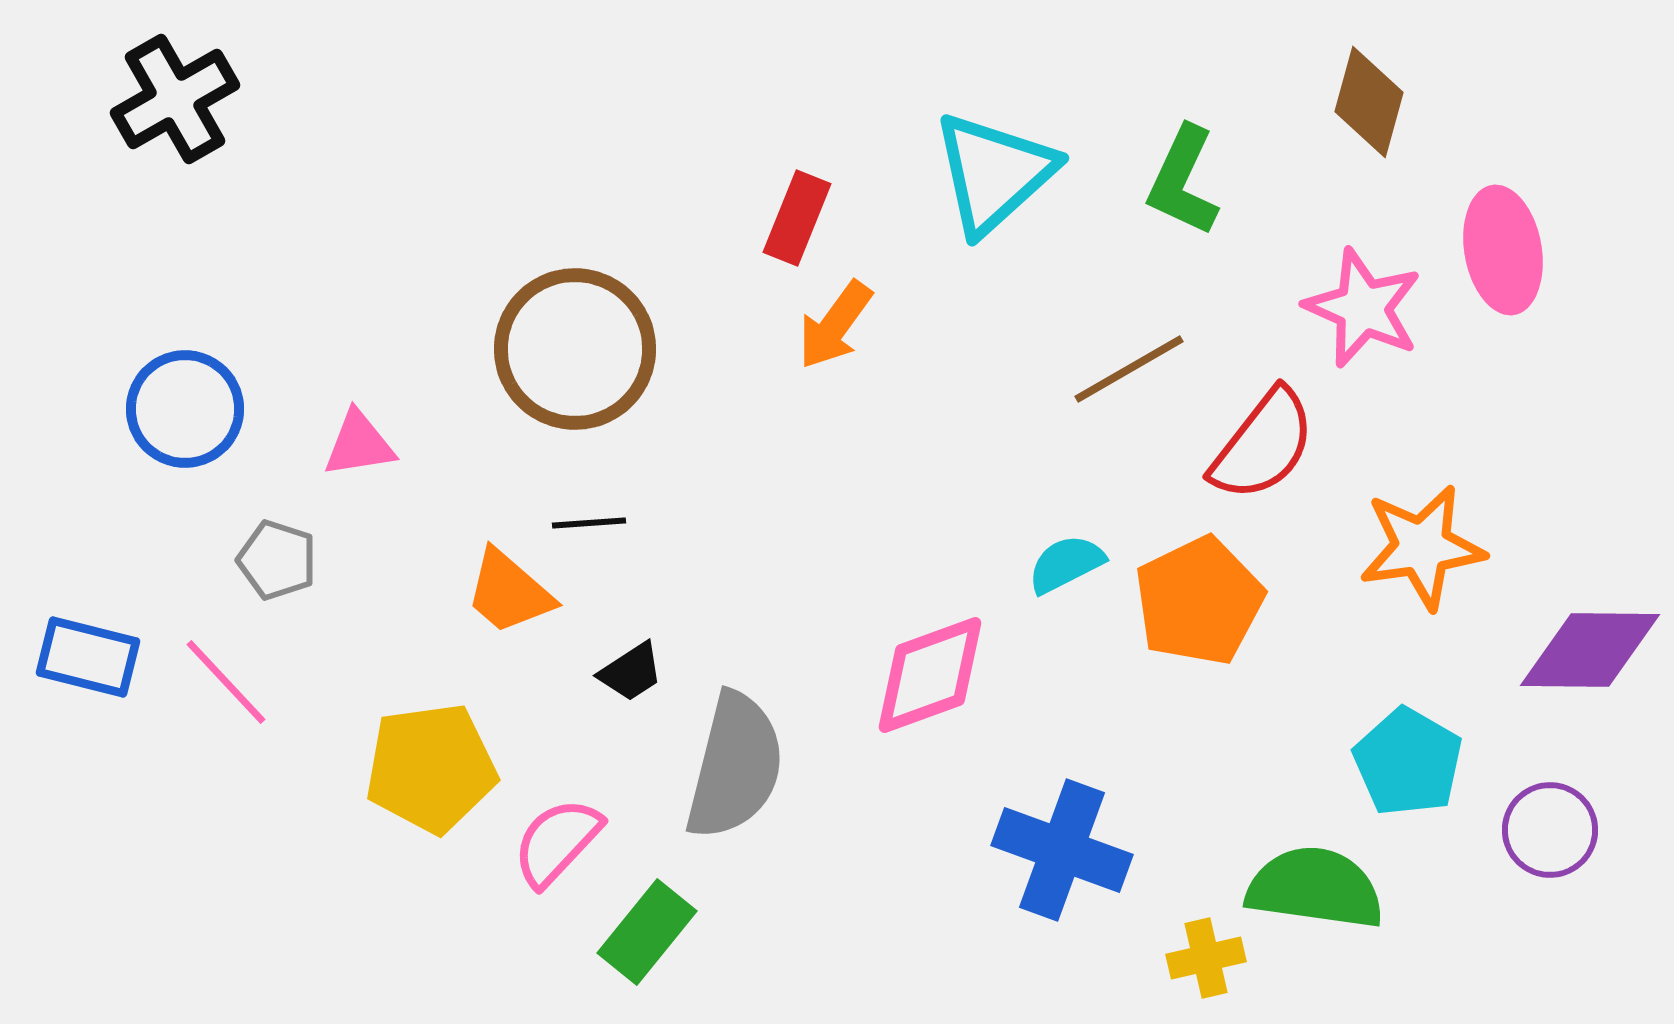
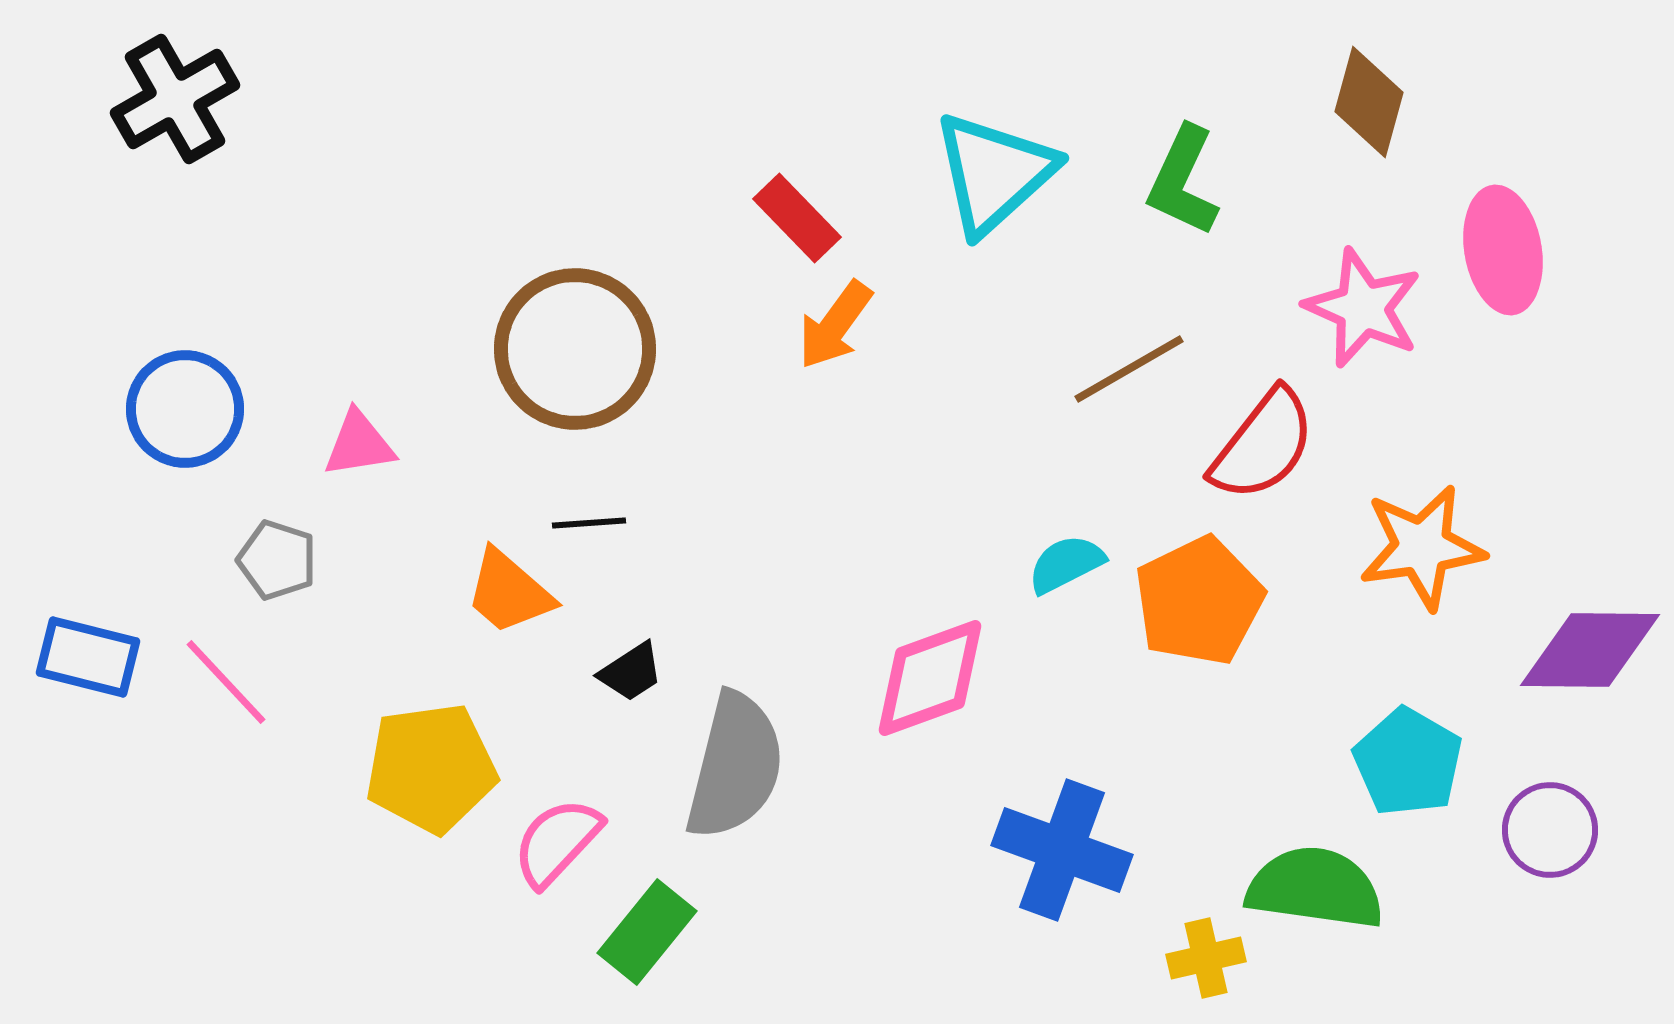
red rectangle: rotated 66 degrees counterclockwise
pink diamond: moved 3 px down
